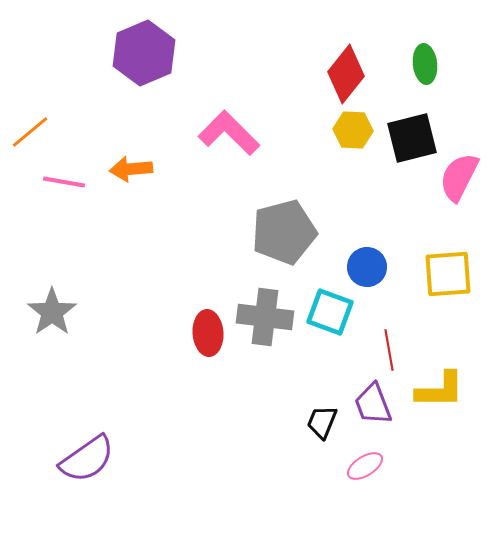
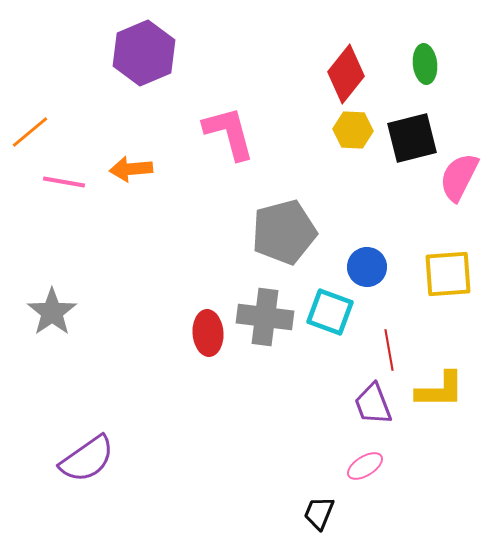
pink L-shape: rotated 30 degrees clockwise
black trapezoid: moved 3 px left, 91 px down
